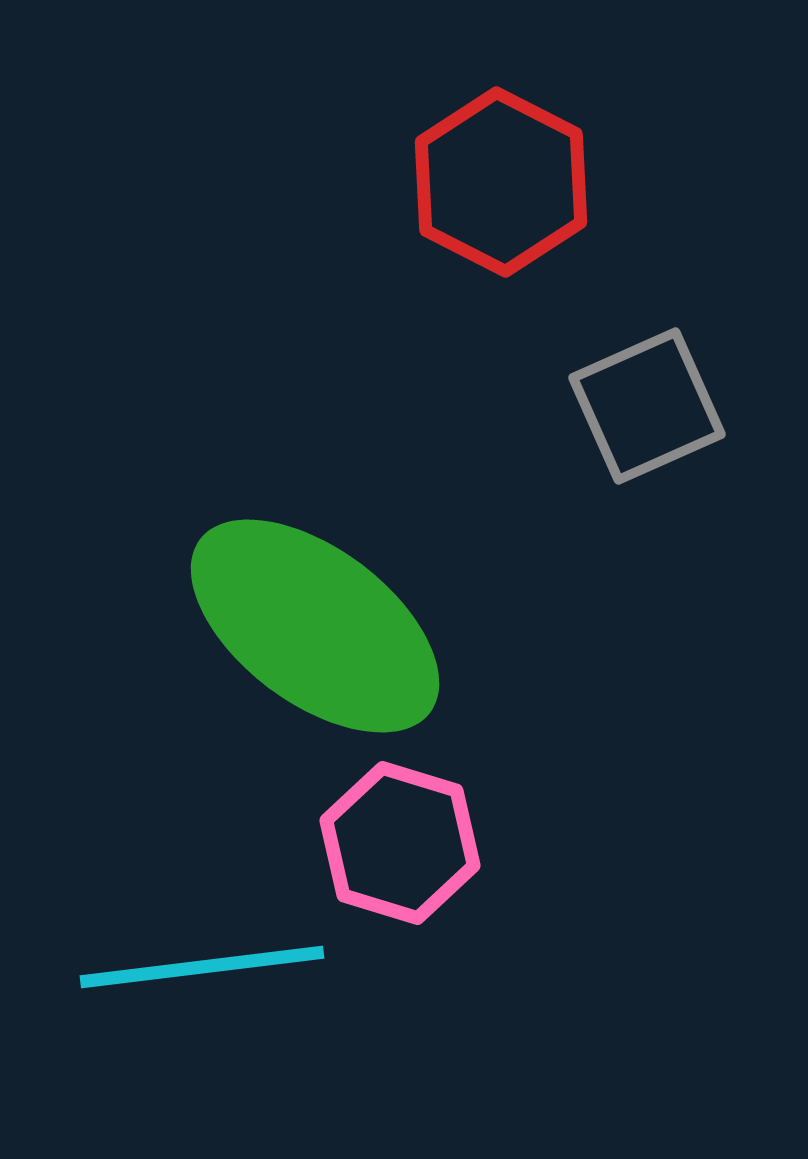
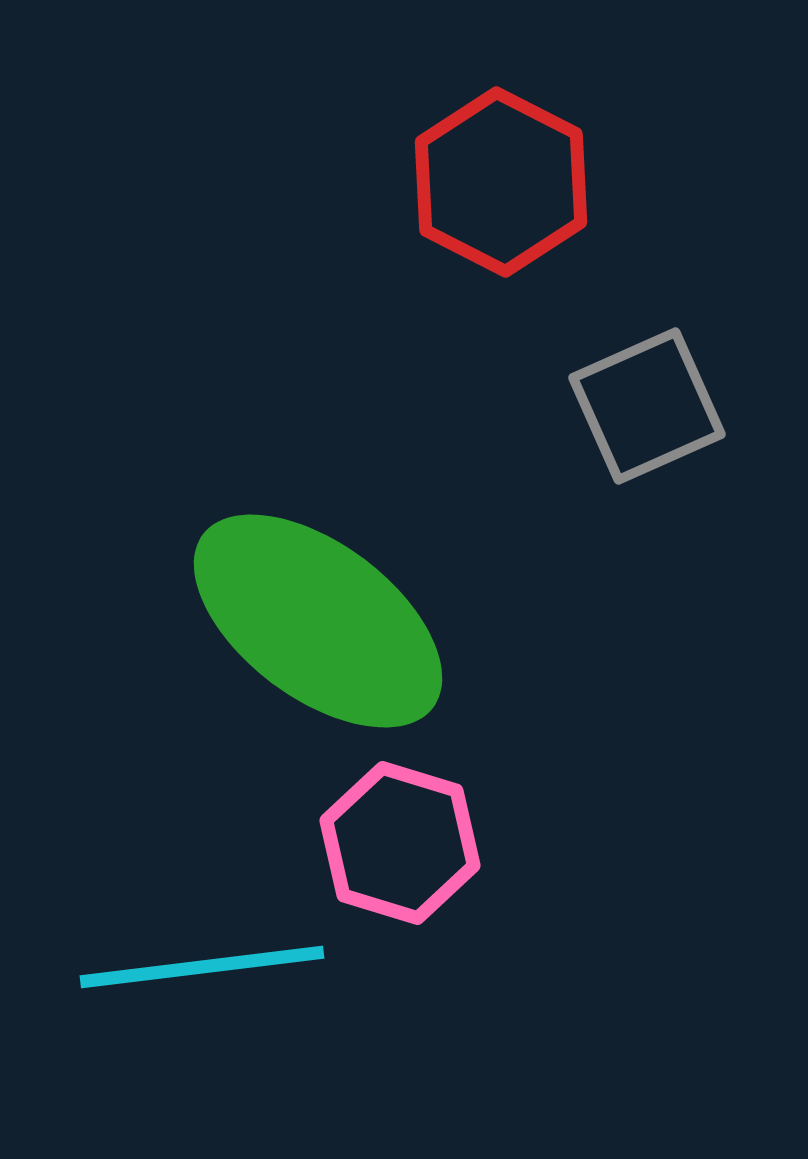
green ellipse: moved 3 px right, 5 px up
